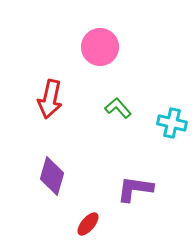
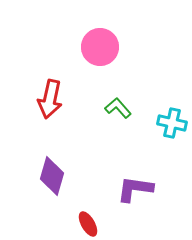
red ellipse: rotated 70 degrees counterclockwise
